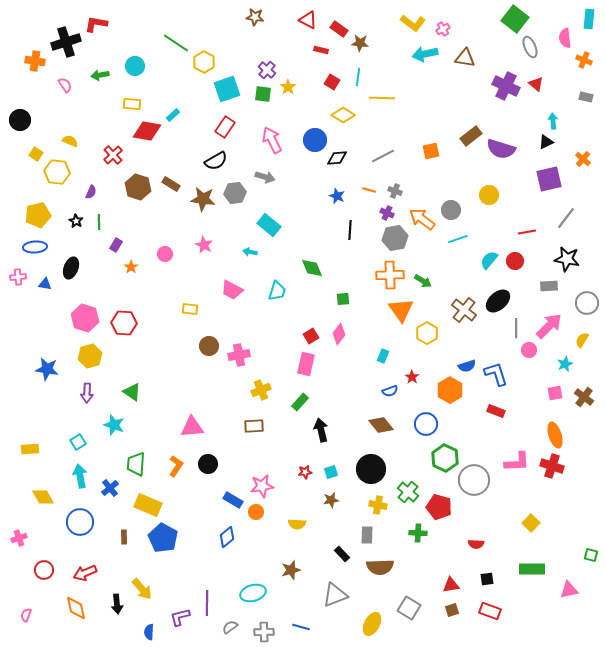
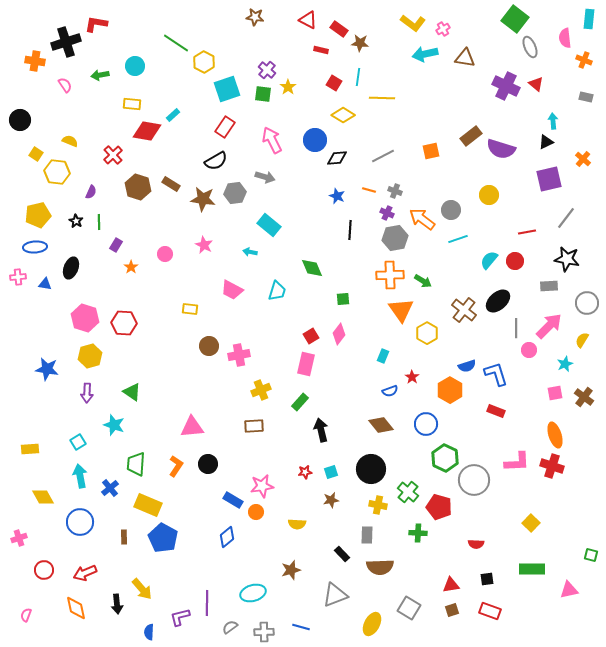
red square at (332, 82): moved 2 px right, 1 px down
